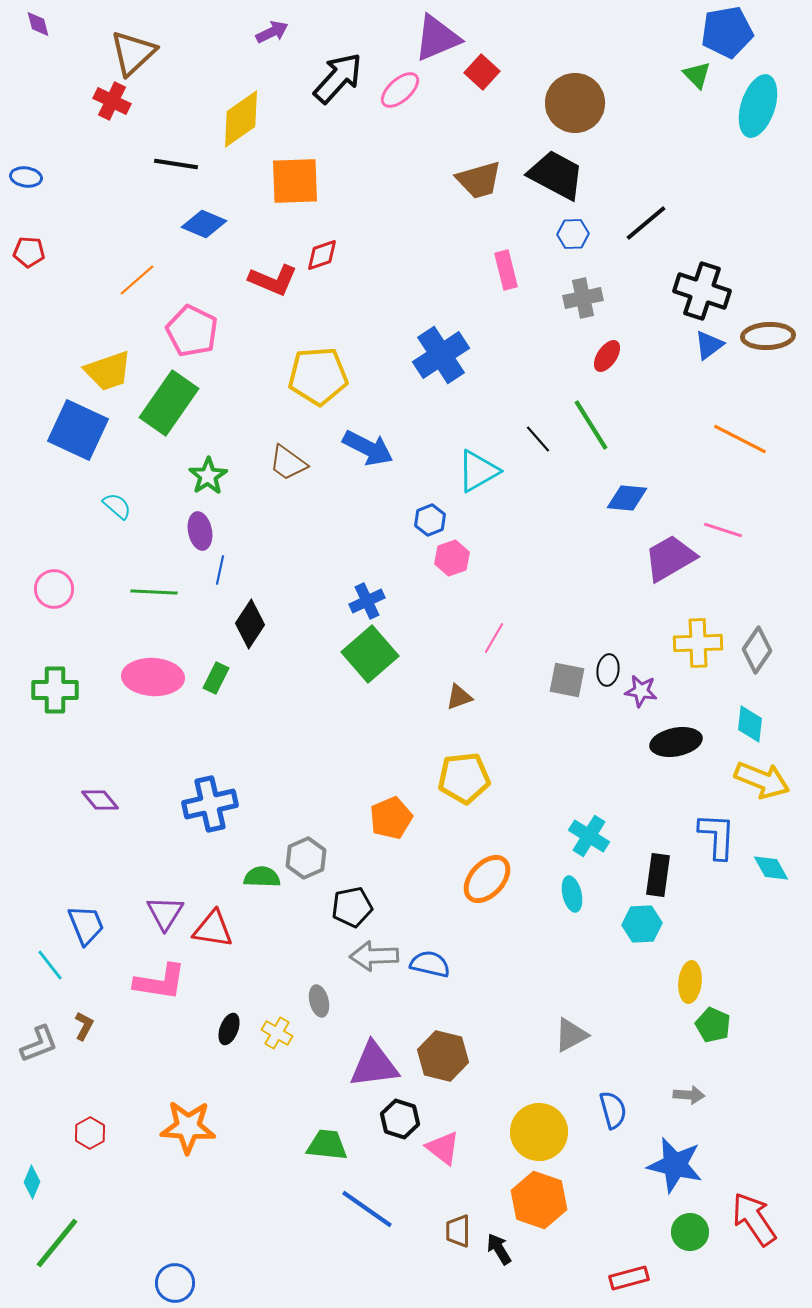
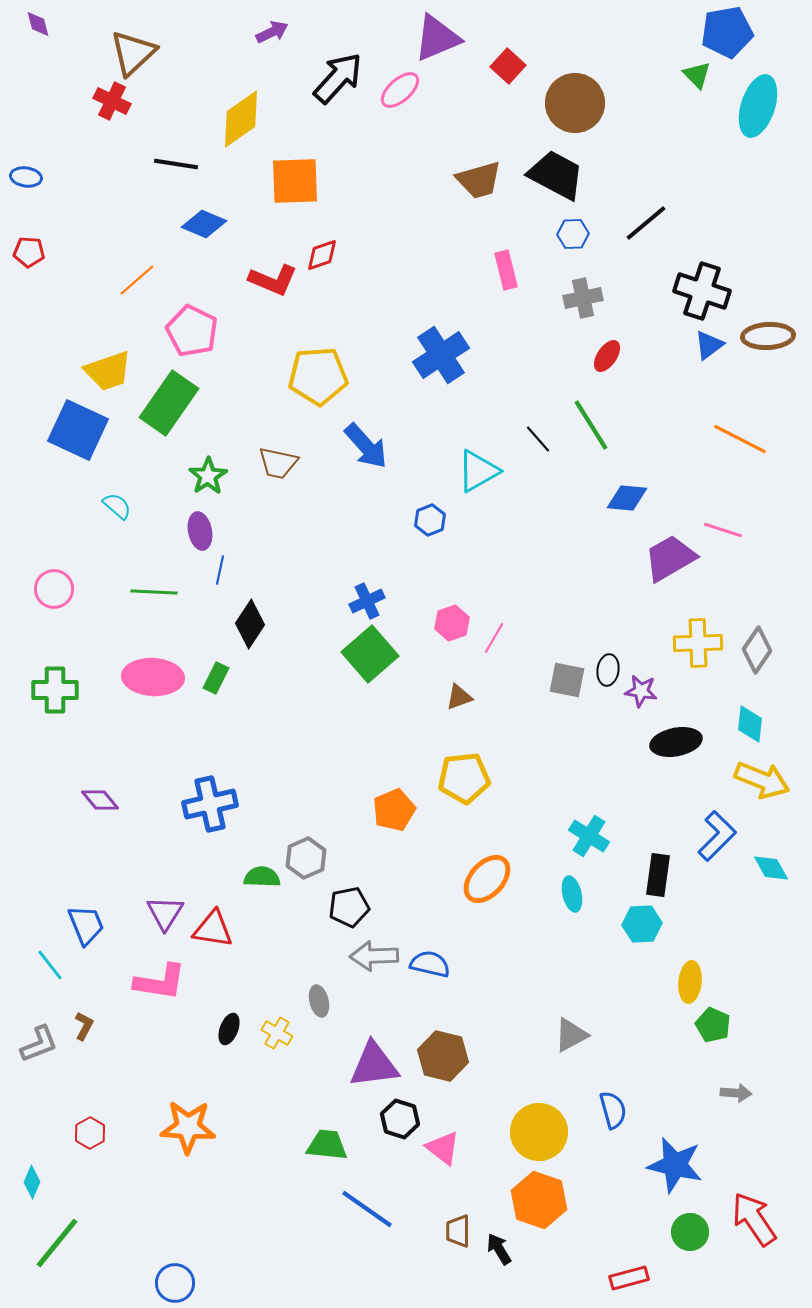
red square at (482, 72): moved 26 px right, 6 px up
blue arrow at (368, 448): moved 2 px left, 2 px up; rotated 21 degrees clockwise
brown trapezoid at (288, 463): moved 10 px left; rotated 24 degrees counterclockwise
pink hexagon at (452, 558): moved 65 px down
orange pentagon at (391, 818): moved 3 px right, 8 px up
blue L-shape at (717, 836): rotated 42 degrees clockwise
black pentagon at (352, 907): moved 3 px left
gray arrow at (689, 1095): moved 47 px right, 2 px up
